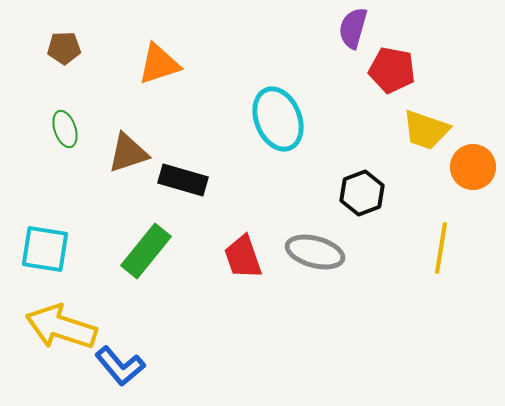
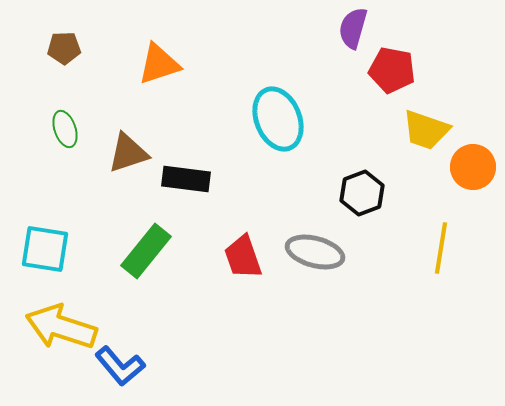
black rectangle: moved 3 px right, 1 px up; rotated 9 degrees counterclockwise
